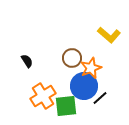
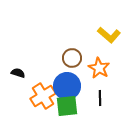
black semicircle: moved 9 px left, 12 px down; rotated 40 degrees counterclockwise
orange star: moved 8 px right; rotated 20 degrees counterclockwise
blue circle: moved 17 px left
black line: rotated 49 degrees counterclockwise
green square: moved 1 px right
